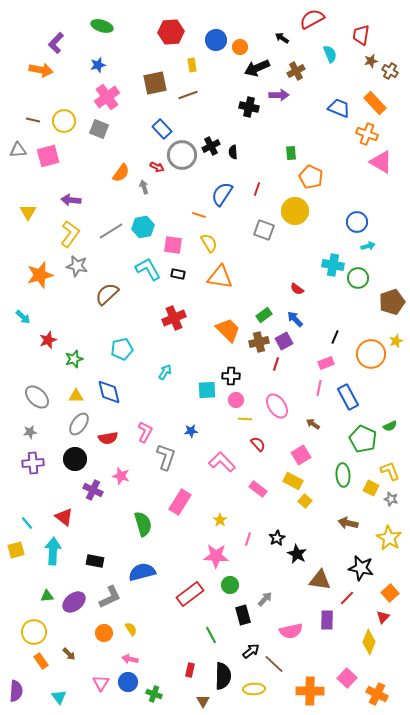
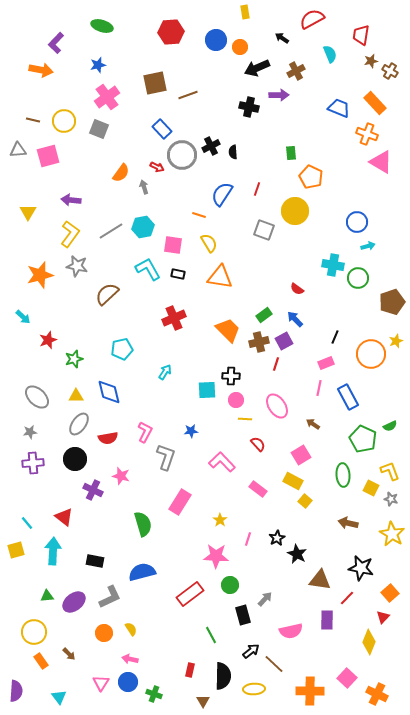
yellow rectangle at (192, 65): moved 53 px right, 53 px up
yellow star at (389, 538): moved 3 px right, 4 px up
